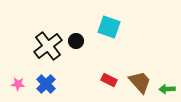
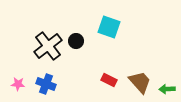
blue cross: rotated 24 degrees counterclockwise
